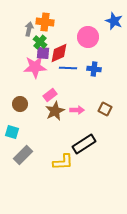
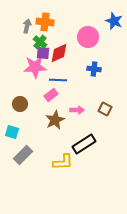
gray arrow: moved 2 px left, 3 px up
blue line: moved 10 px left, 12 px down
pink rectangle: moved 1 px right
brown star: moved 9 px down
